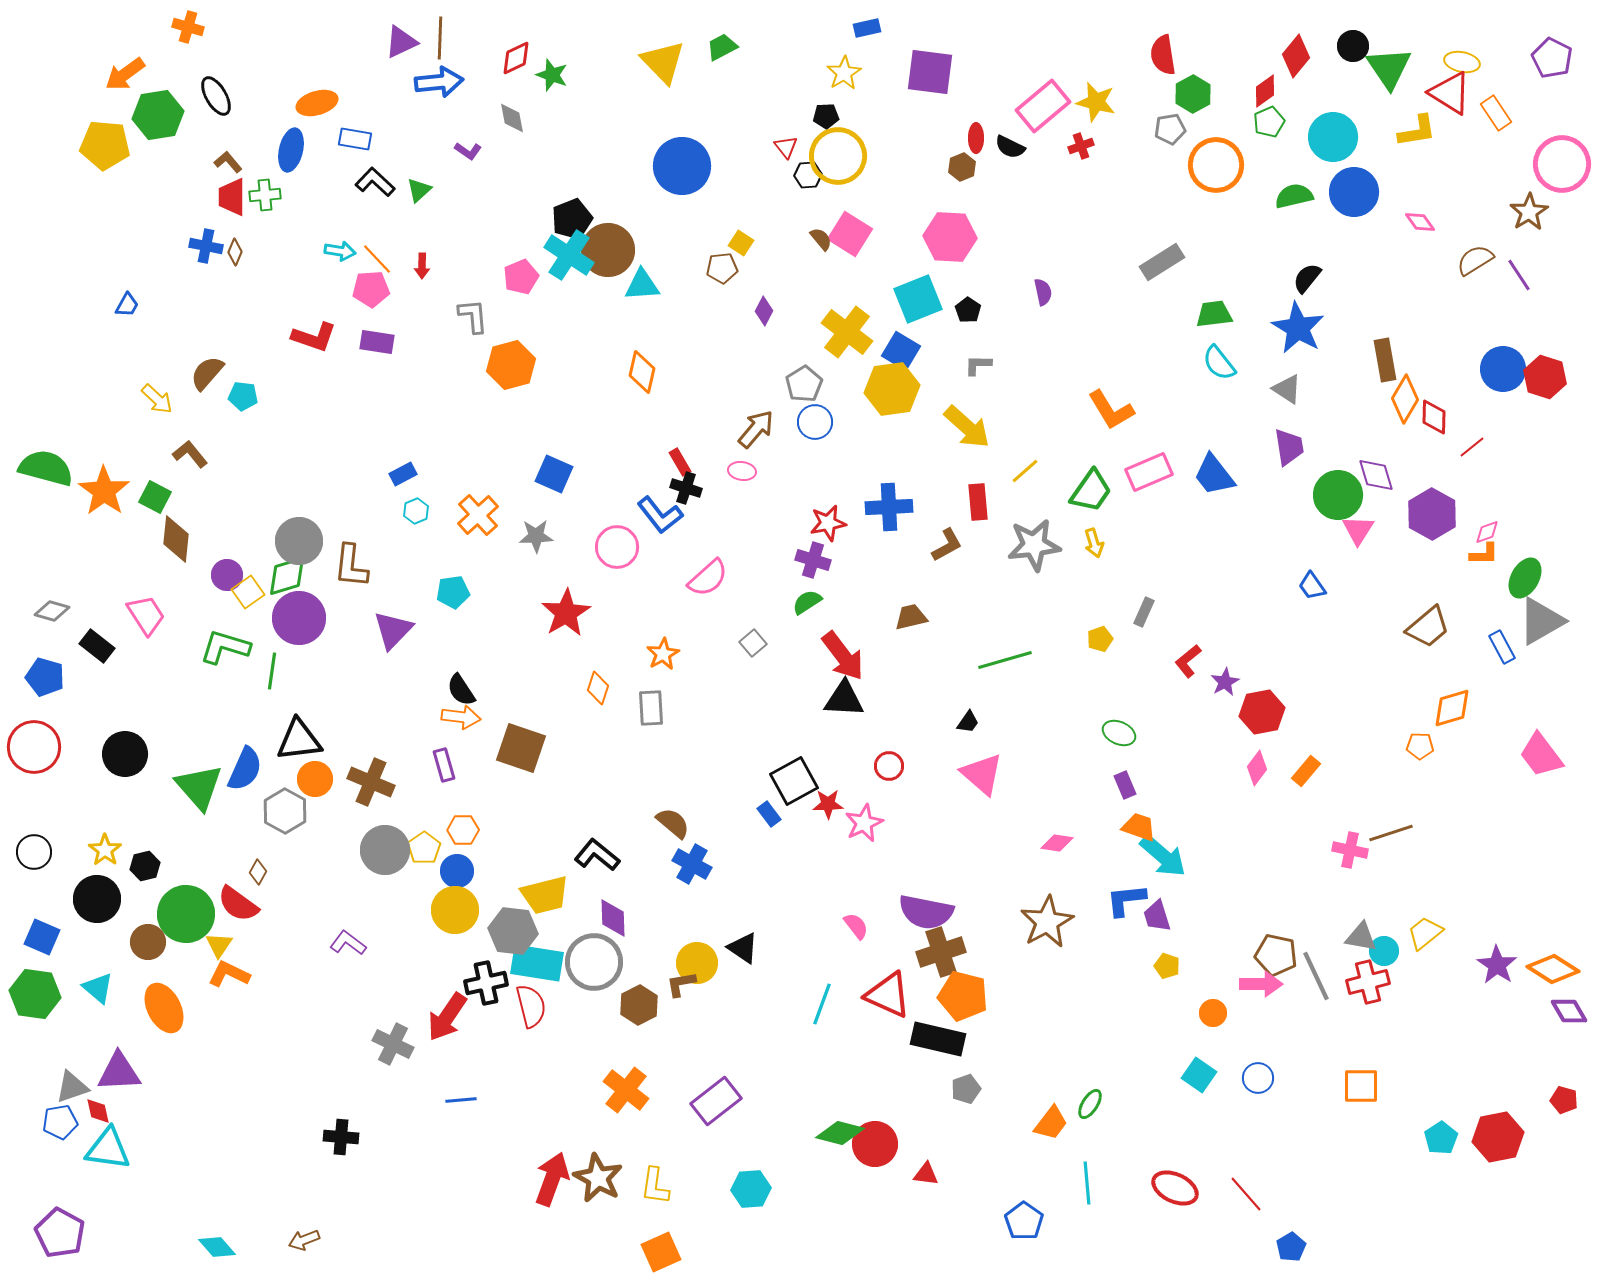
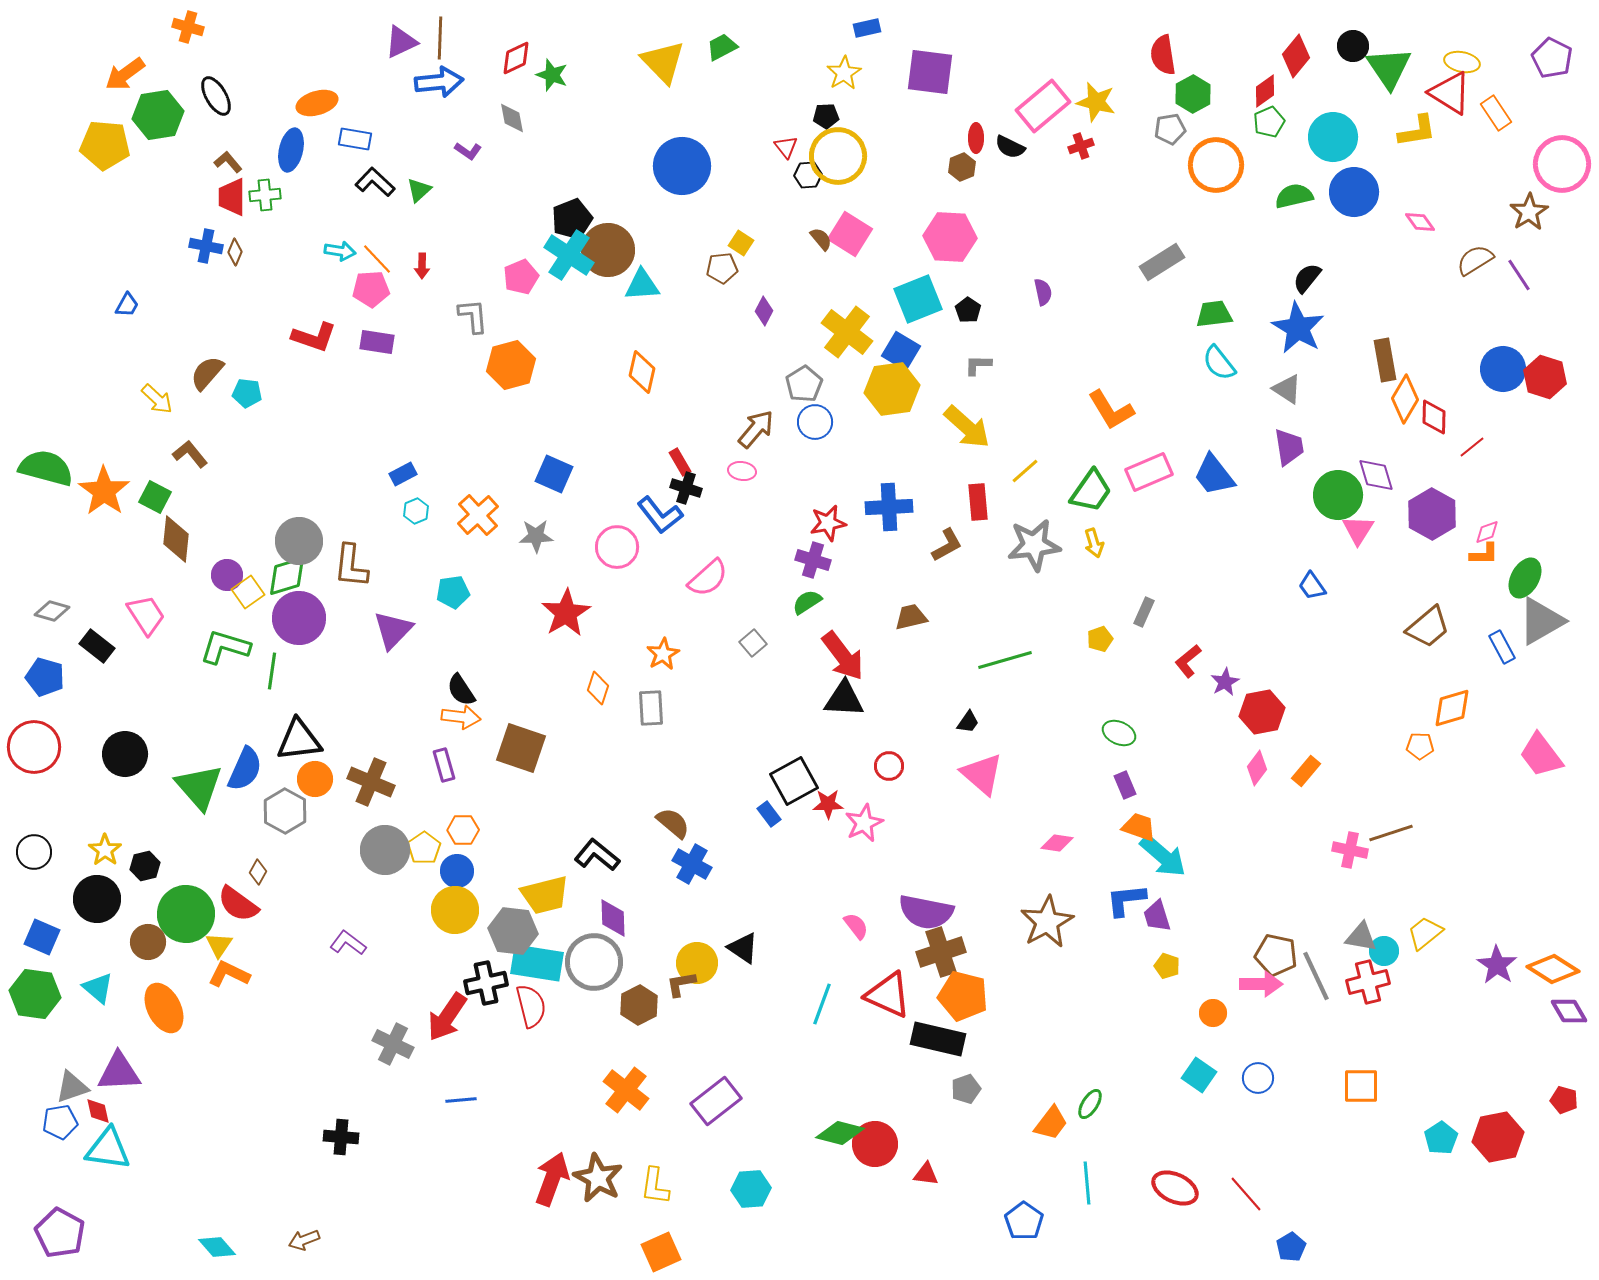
cyan pentagon at (243, 396): moved 4 px right, 3 px up
